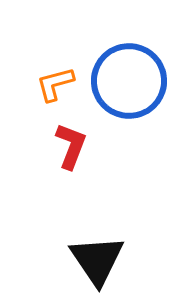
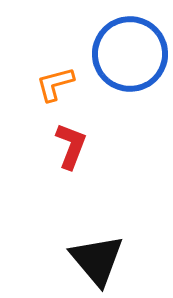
blue circle: moved 1 px right, 27 px up
black triangle: rotated 6 degrees counterclockwise
